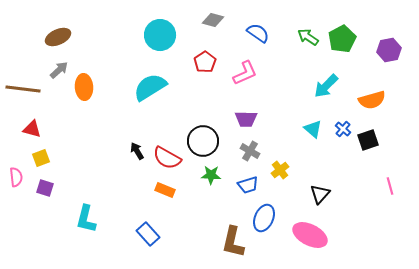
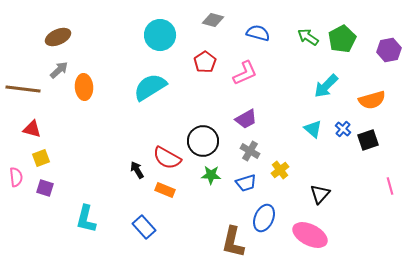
blue semicircle: rotated 20 degrees counterclockwise
purple trapezoid: rotated 30 degrees counterclockwise
black arrow: moved 19 px down
blue trapezoid: moved 2 px left, 2 px up
blue rectangle: moved 4 px left, 7 px up
